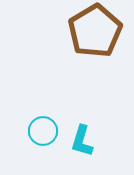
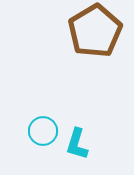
cyan L-shape: moved 5 px left, 3 px down
